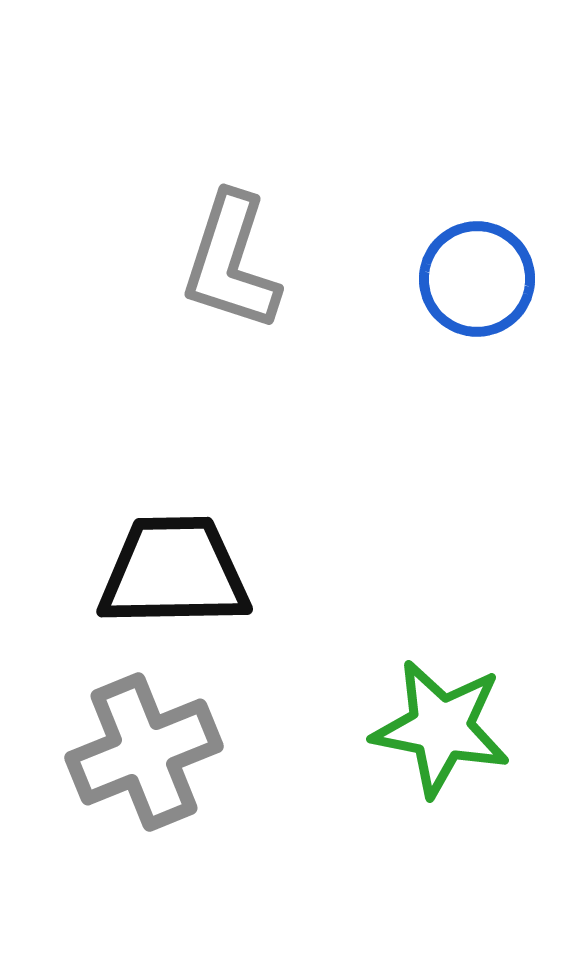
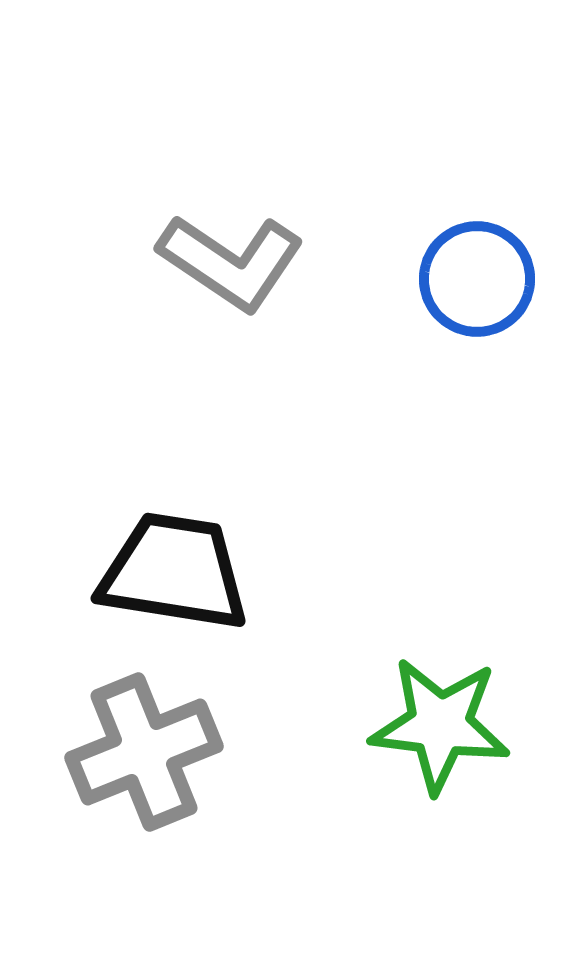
gray L-shape: rotated 74 degrees counterclockwise
black trapezoid: rotated 10 degrees clockwise
green star: moved 1 px left, 3 px up; rotated 4 degrees counterclockwise
